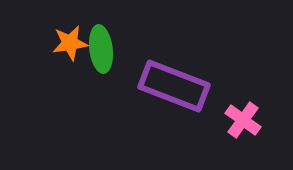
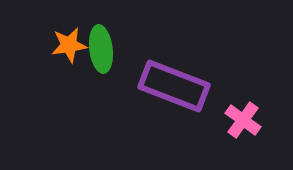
orange star: moved 1 px left, 2 px down
